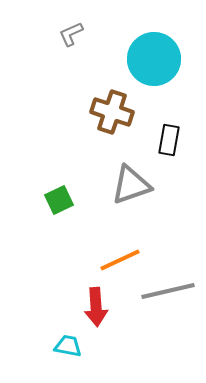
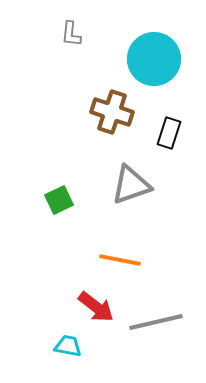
gray L-shape: rotated 60 degrees counterclockwise
black rectangle: moved 7 px up; rotated 8 degrees clockwise
orange line: rotated 36 degrees clockwise
gray line: moved 12 px left, 31 px down
red arrow: rotated 48 degrees counterclockwise
